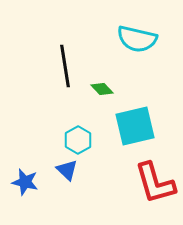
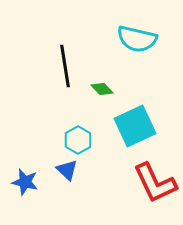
cyan square: rotated 12 degrees counterclockwise
red L-shape: rotated 9 degrees counterclockwise
